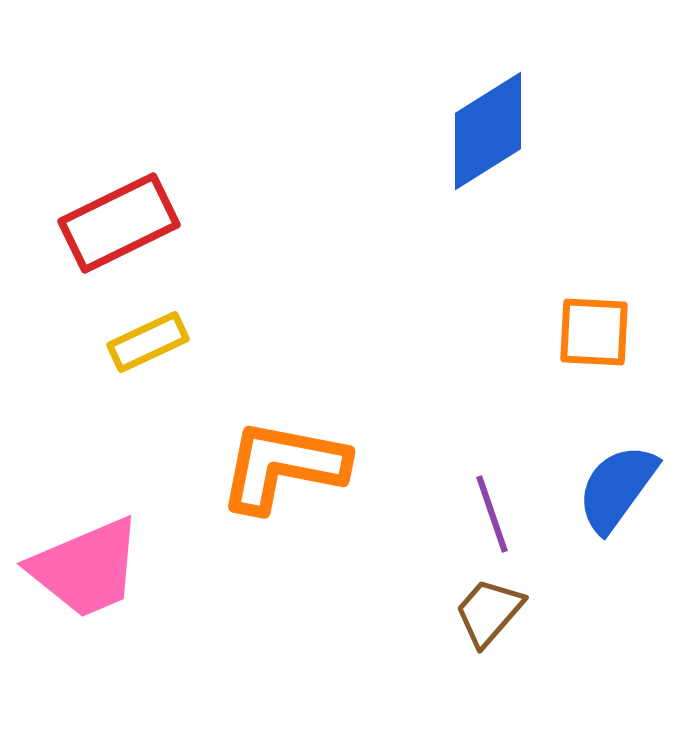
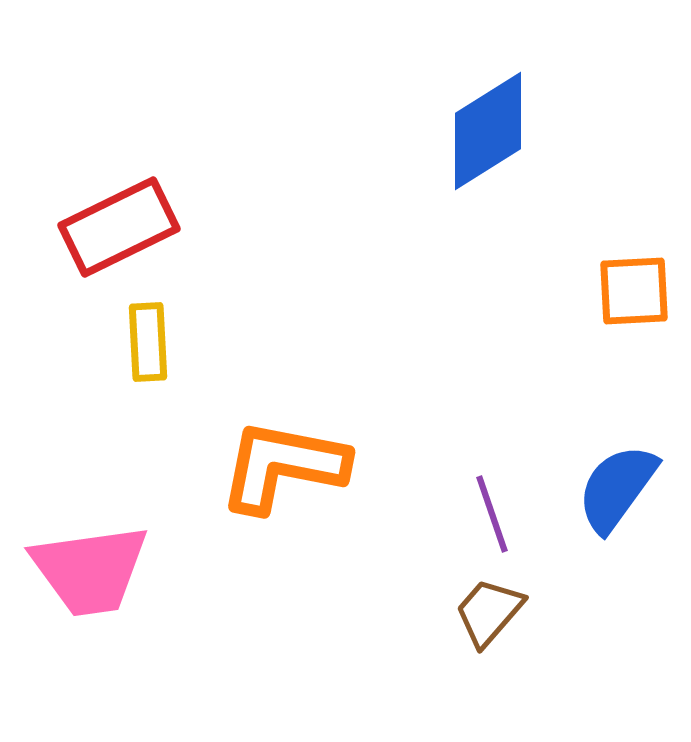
red rectangle: moved 4 px down
orange square: moved 40 px right, 41 px up; rotated 6 degrees counterclockwise
yellow rectangle: rotated 68 degrees counterclockwise
pink trapezoid: moved 4 px right, 2 px down; rotated 15 degrees clockwise
